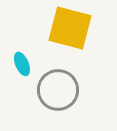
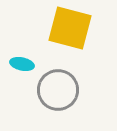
cyan ellipse: rotated 55 degrees counterclockwise
